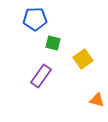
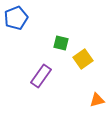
blue pentagon: moved 19 px left, 1 px up; rotated 20 degrees counterclockwise
green square: moved 8 px right
orange triangle: rotated 28 degrees counterclockwise
